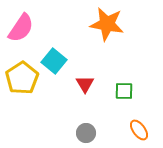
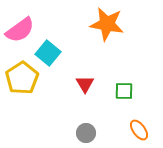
pink semicircle: moved 1 px left, 2 px down; rotated 20 degrees clockwise
cyan square: moved 6 px left, 8 px up
